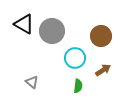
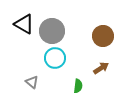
brown circle: moved 2 px right
cyan circle: moved 20 px left
brown arrow: moved 2 px left, 2 px up
